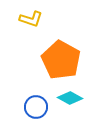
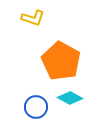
yellow L-shape: moved 2 px right, 1 px up
orange pentagon: moved 1 px down
